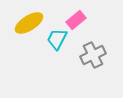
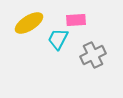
pink rectangle: rotated 36 degrees clockwise
cyan trapezoid: moved 1 px right
